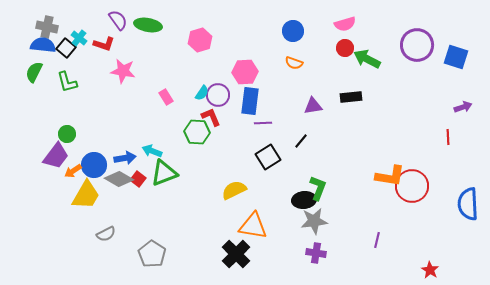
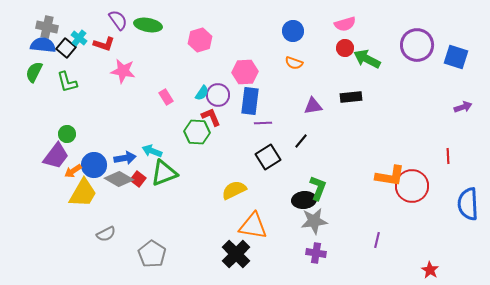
red line at (448, 137): moved 19 px down
yellow trapezoid at (86, 195): moved 3 px left, 2 px up
